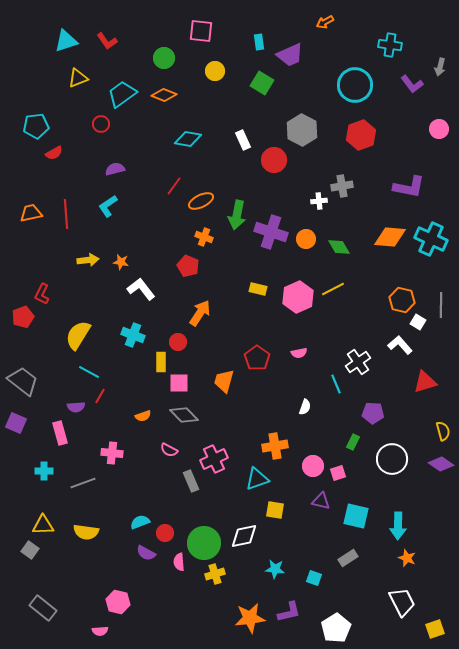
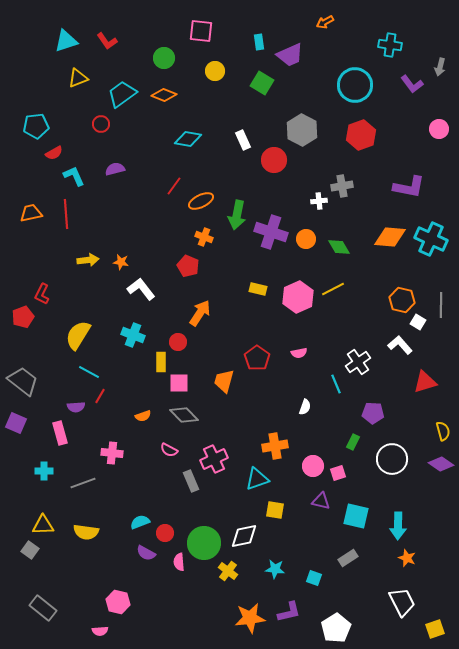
cyan L-shape at (108, 206): moved 34 px left, 30 px up; rotated 100 degrees clockwise
yellow cross at (215, 574): moved 13 px right, 3 px up; rotated 36 degrees counterclockwise
